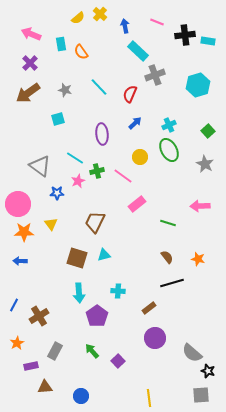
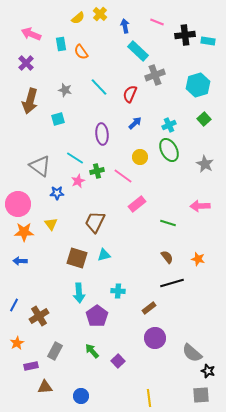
purple cross at (30, 63): moved 4 px left
brown arrow at (28, 93): moved 2 px right, 8 px down; rotated 40 degrees counterclockwise
green square at (208, 131): moved 4 px left, 12 px up
